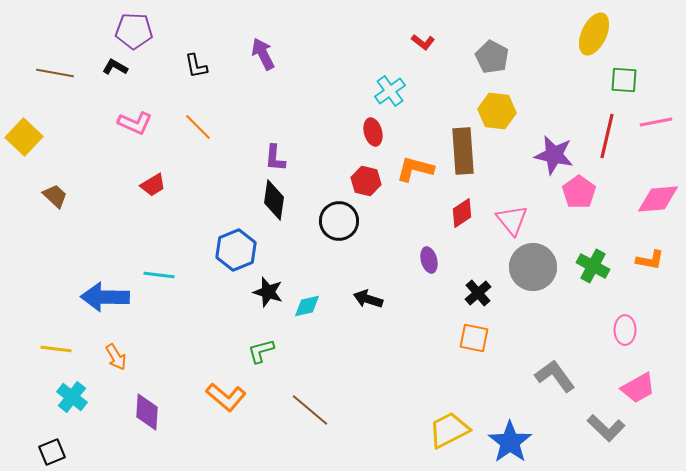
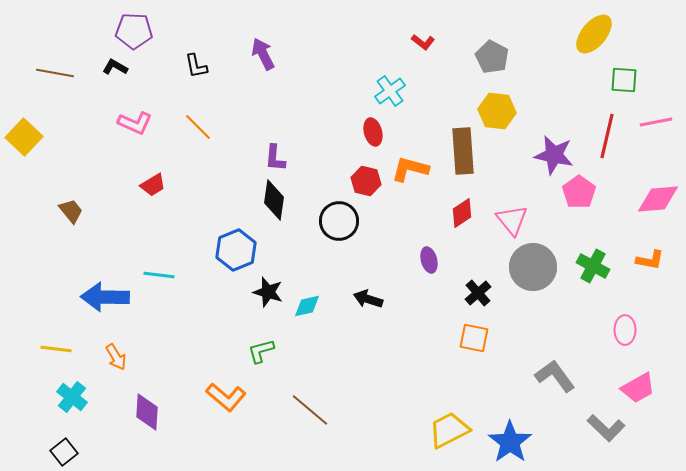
yellow ellipse at (594, 34): rotated 15 degrees clockwise
orange L-shape at (415, 169): moved 5 px left
brown trapezoid at (55, 196): moved 16 px right, 15 px down; rotated 8 degrees clockwise
black square at (52, 452): moved 12 px right; rotated 16 degrees counterclockwise
